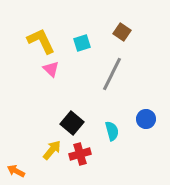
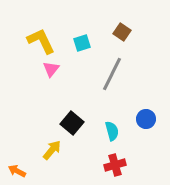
pink triangle: rotated 24 degrees clockwise
red cross: moved 35 px right, 11 px down
orange arrow: moved 1 px right
